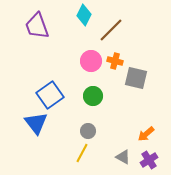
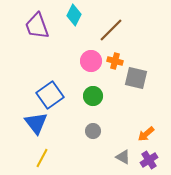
cyan diamond: moved 10 px left
gray circle: moved 5 px right
yellow line: moved 40 px left, 5 px down
